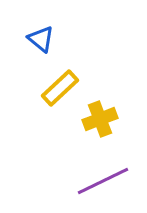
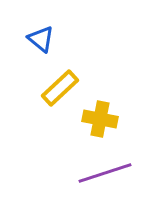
yellow cross: rotated 32 degrees clockwise
purple line: moved 2 px right, 8 px up; rotated 8 degrees clockwise
